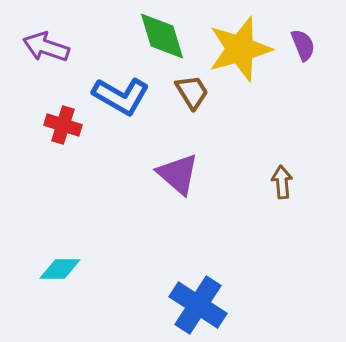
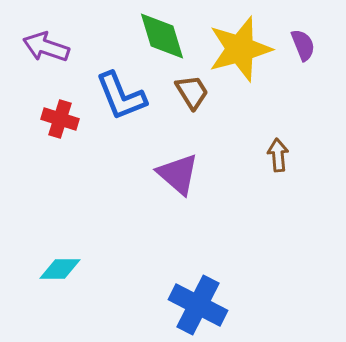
blue L-shape: rotated 38 degrees clockwise
red cross: moved 3 px left, 6 px up
brown arrow: moved 4 px left, 27 px up
blue cross: rotated 6 degrees counterclockwise
